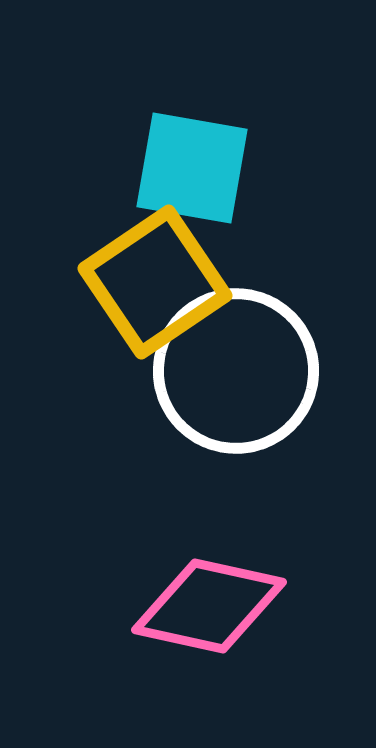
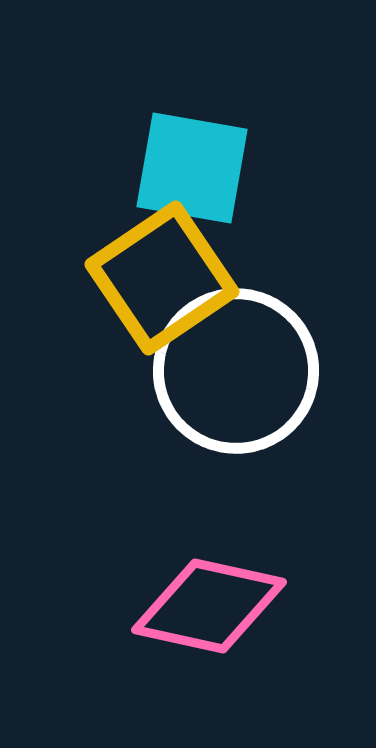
yellow square: moved 7 px right, 4 px up
